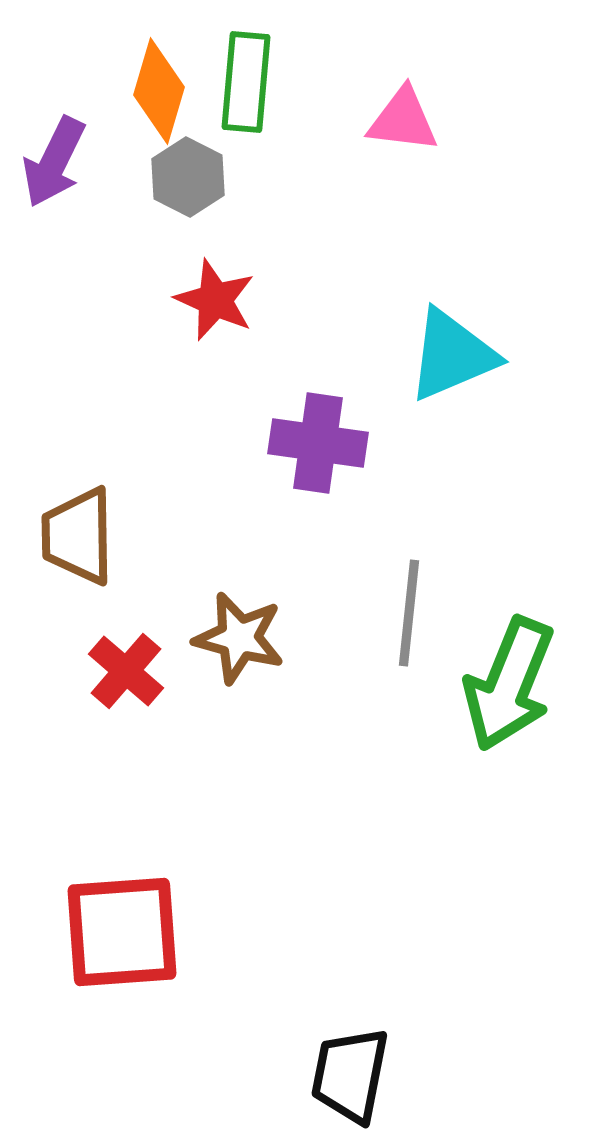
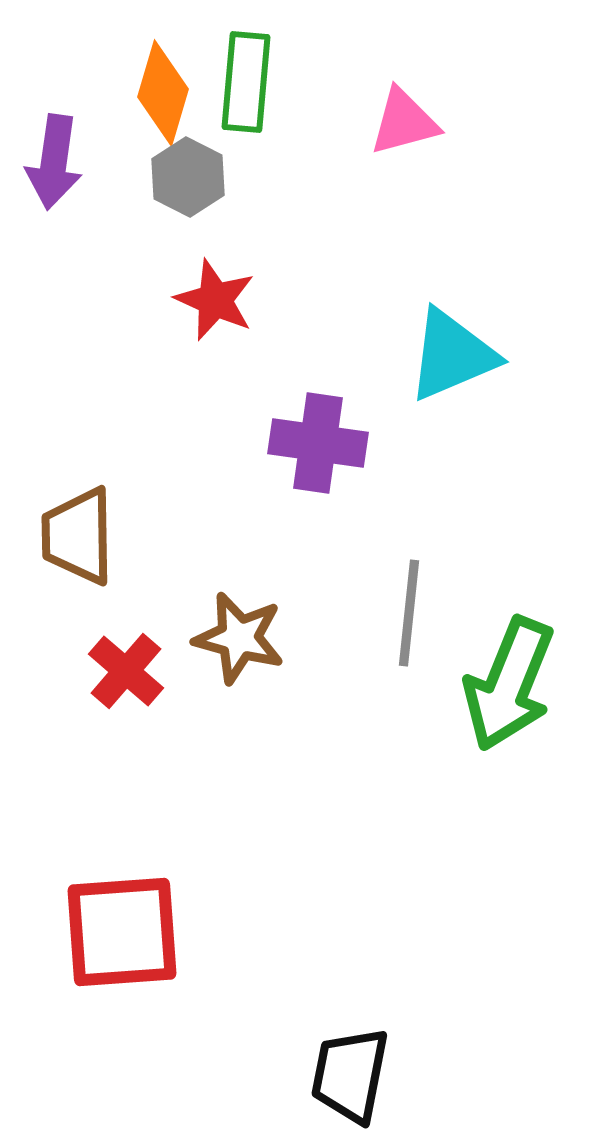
orange diamond: moved 4 px right, 2 px down
pink triangle: moved 1 px right, 2 px down; rotated 22 degrees counterclockwise
purple arrow: rotated 18 degrees counterclockwise
